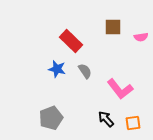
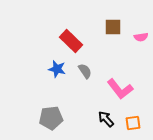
gray pentagon: rotated 15 degrees clockwise
